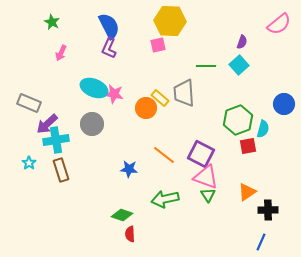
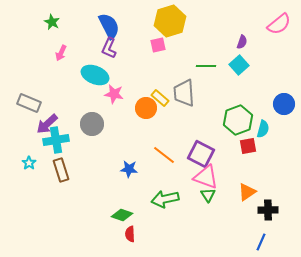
yellow hexagon: rotated 20 degrees counterclockwise
cyan ellipse: moved 1 px right, 13 px up
